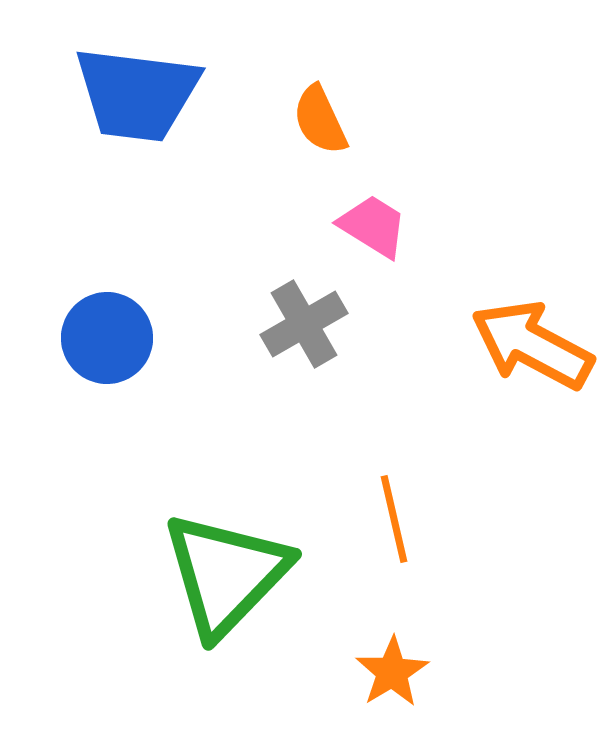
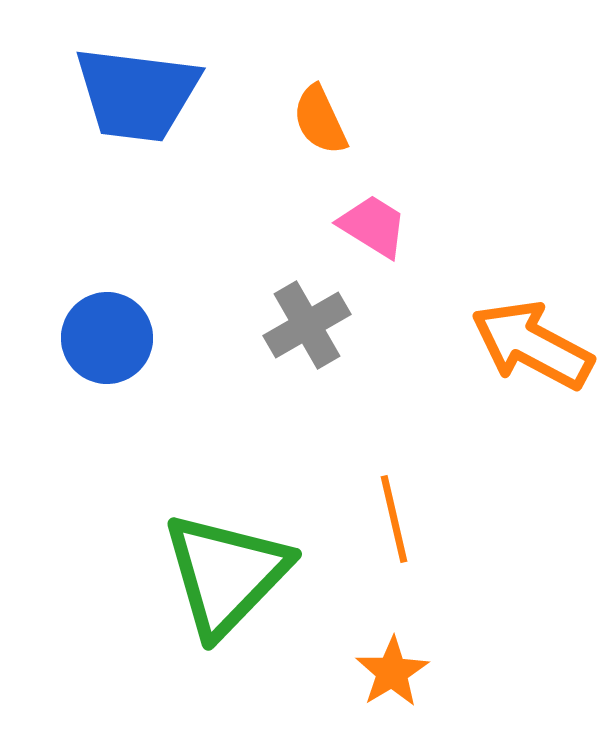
gray cross: moved 3 px right, 1 px down
